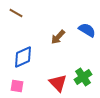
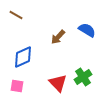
brown line: moved 2 px down
